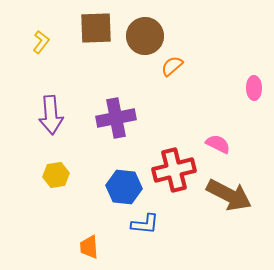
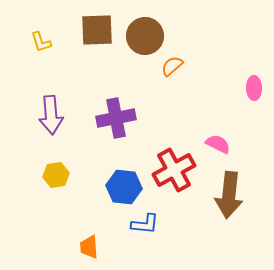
brown square: moved 1 px right, 2 px down
yellow L-shape: rotated 125 degrees clockwise
red cross: rotated 15 degrees counterclockwise
brown arrow: rotated 69 degrees clockwise
